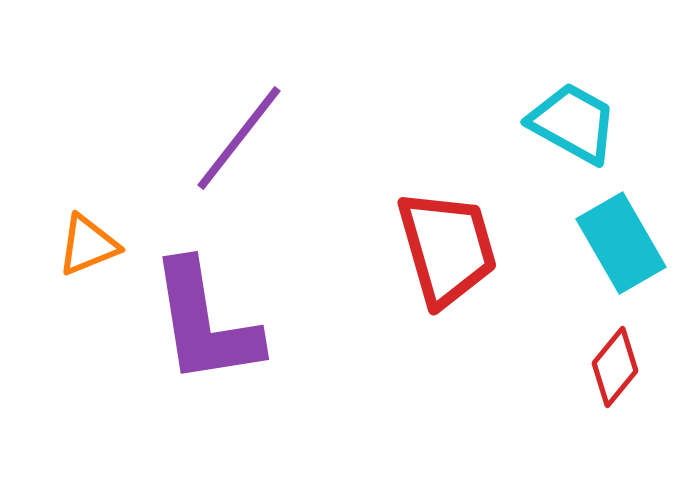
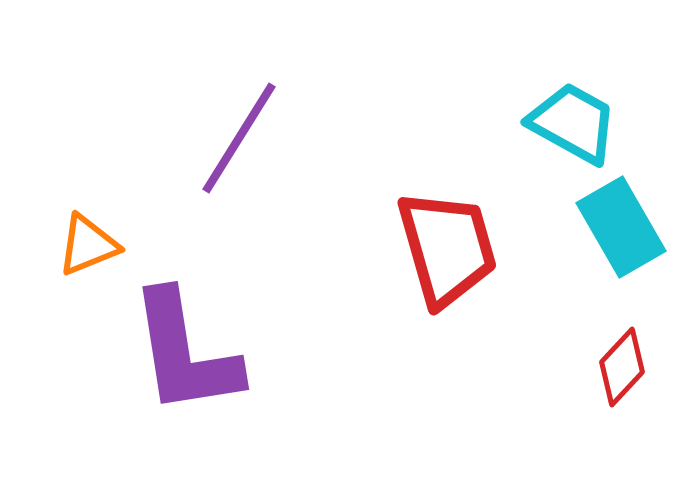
purple line: rotated 6 degrees counterclockwise
cyan rectangle: moved 16 px up
purple L-shape: moved 20 px left, 30 px down
red diamond: moved 7 px right; rotated 4 degrees clockwise
